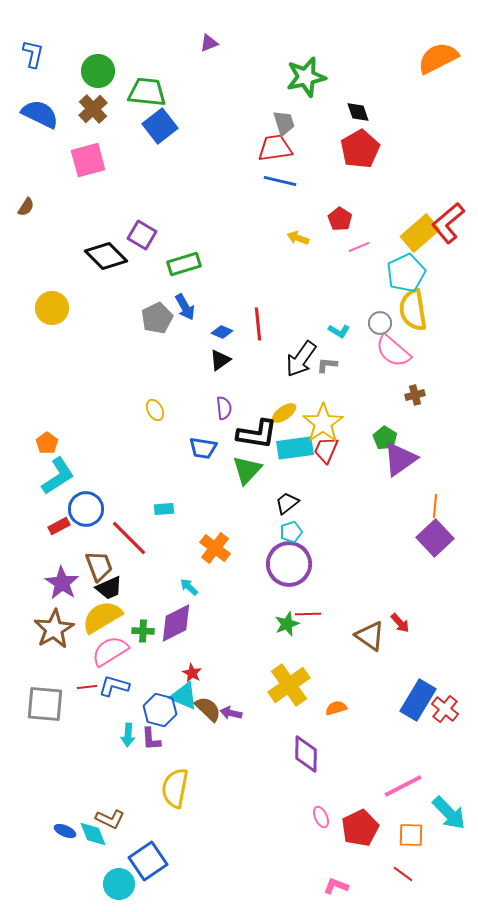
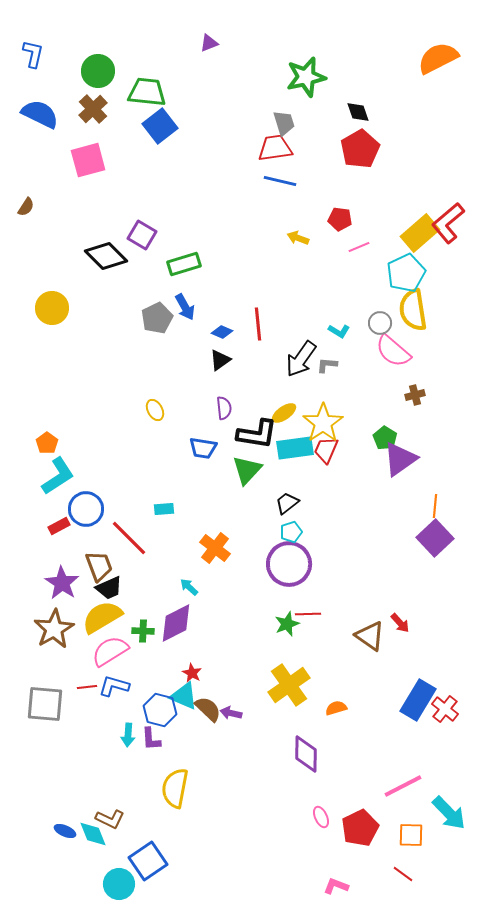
red pentagon at (340, 219): rotated 25 degrees counterclockwise
